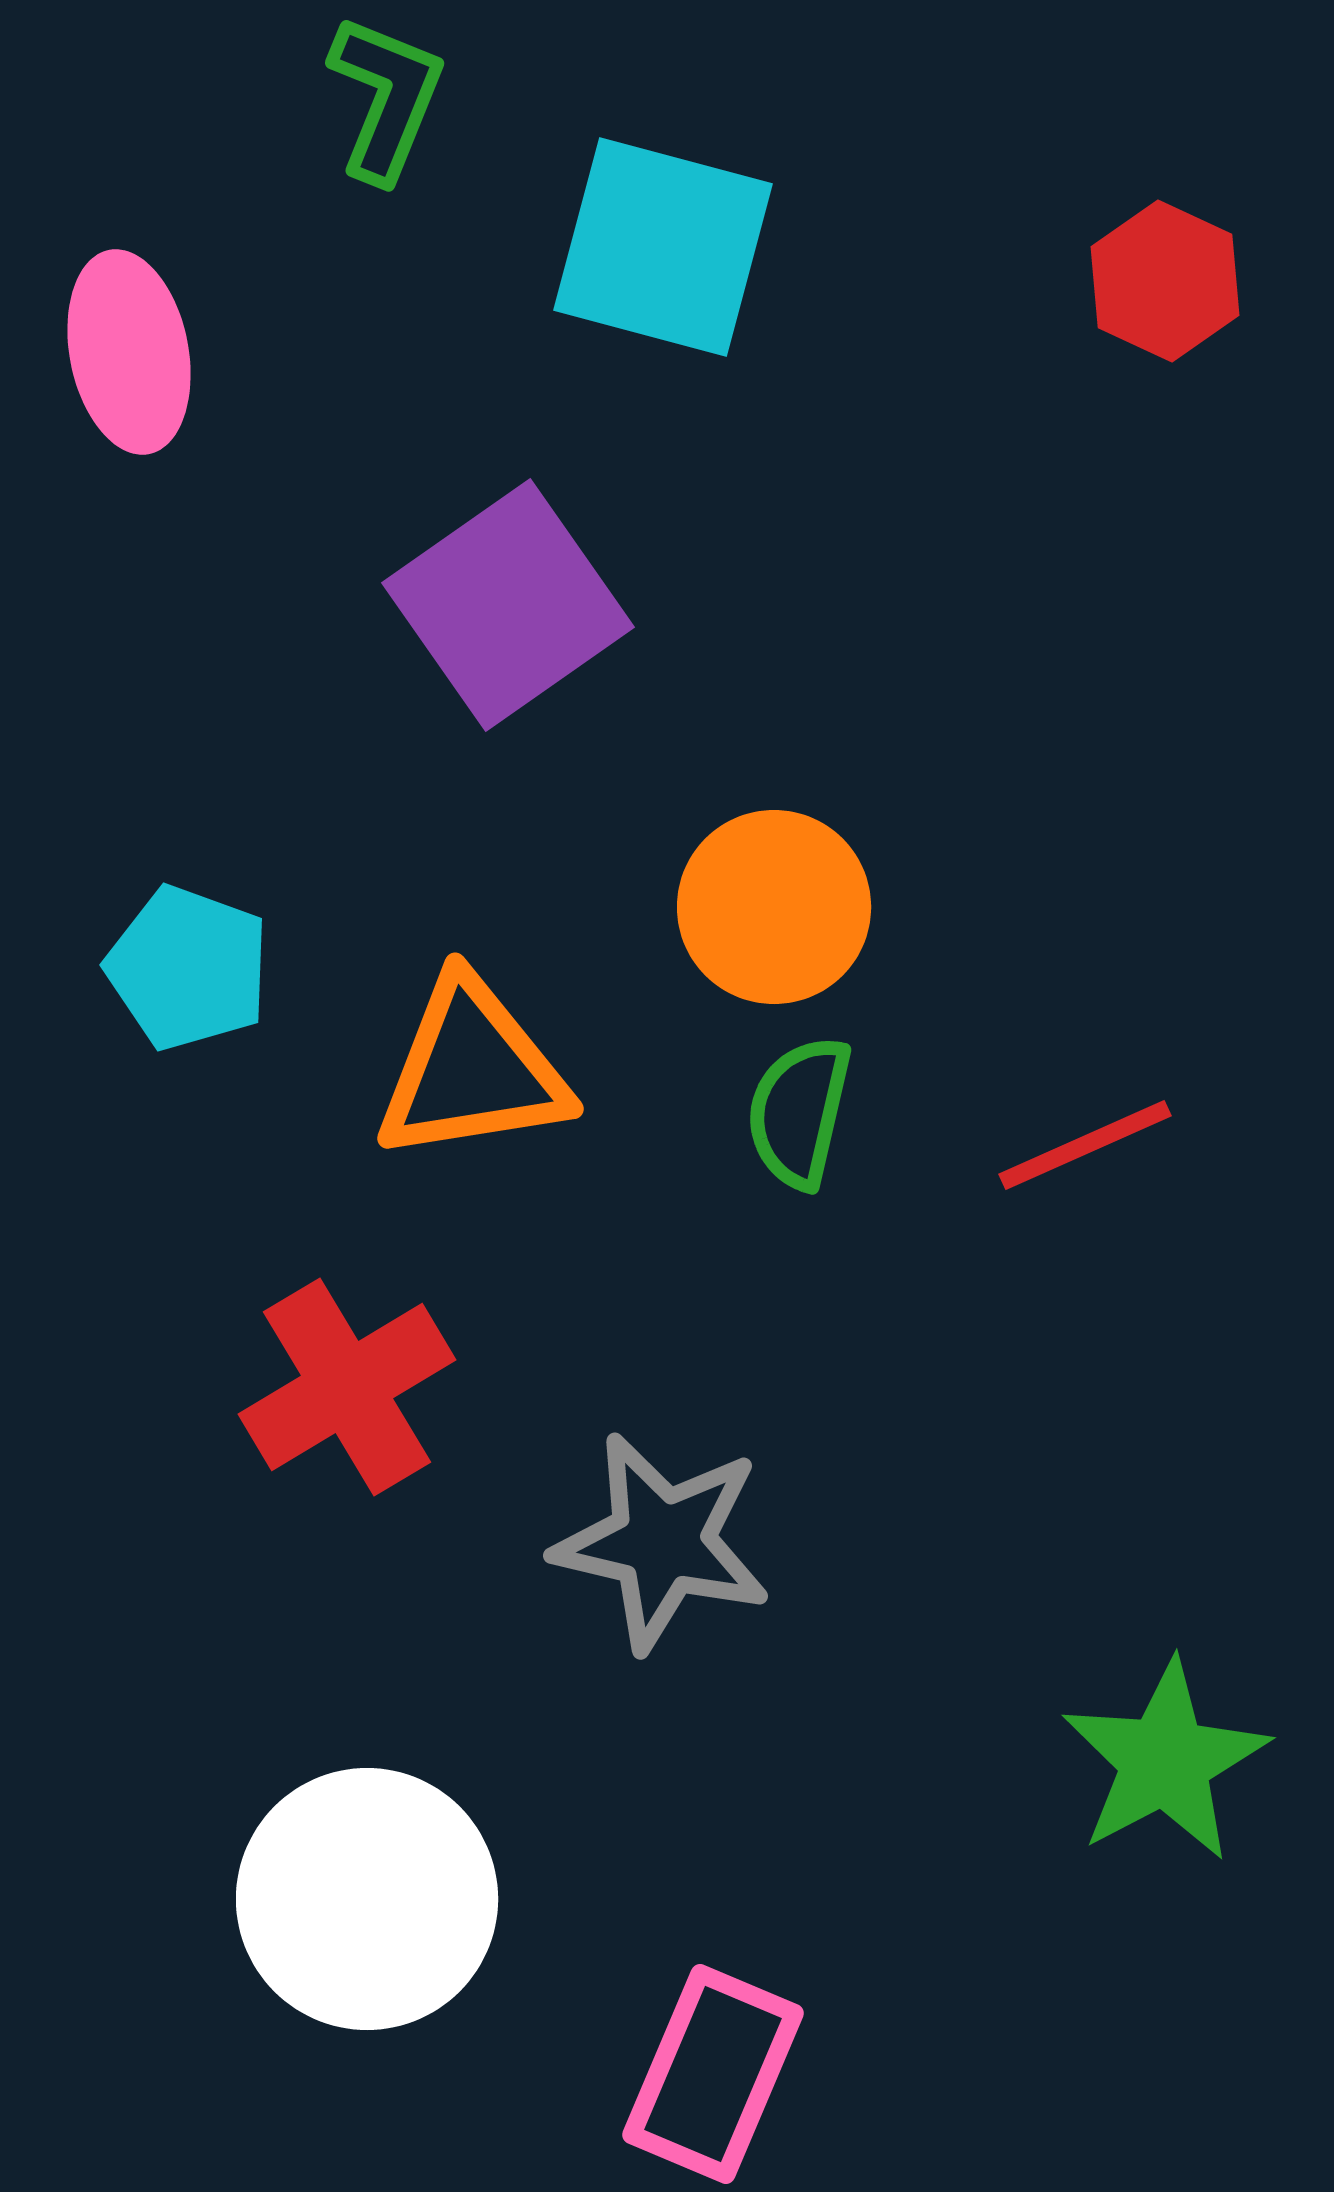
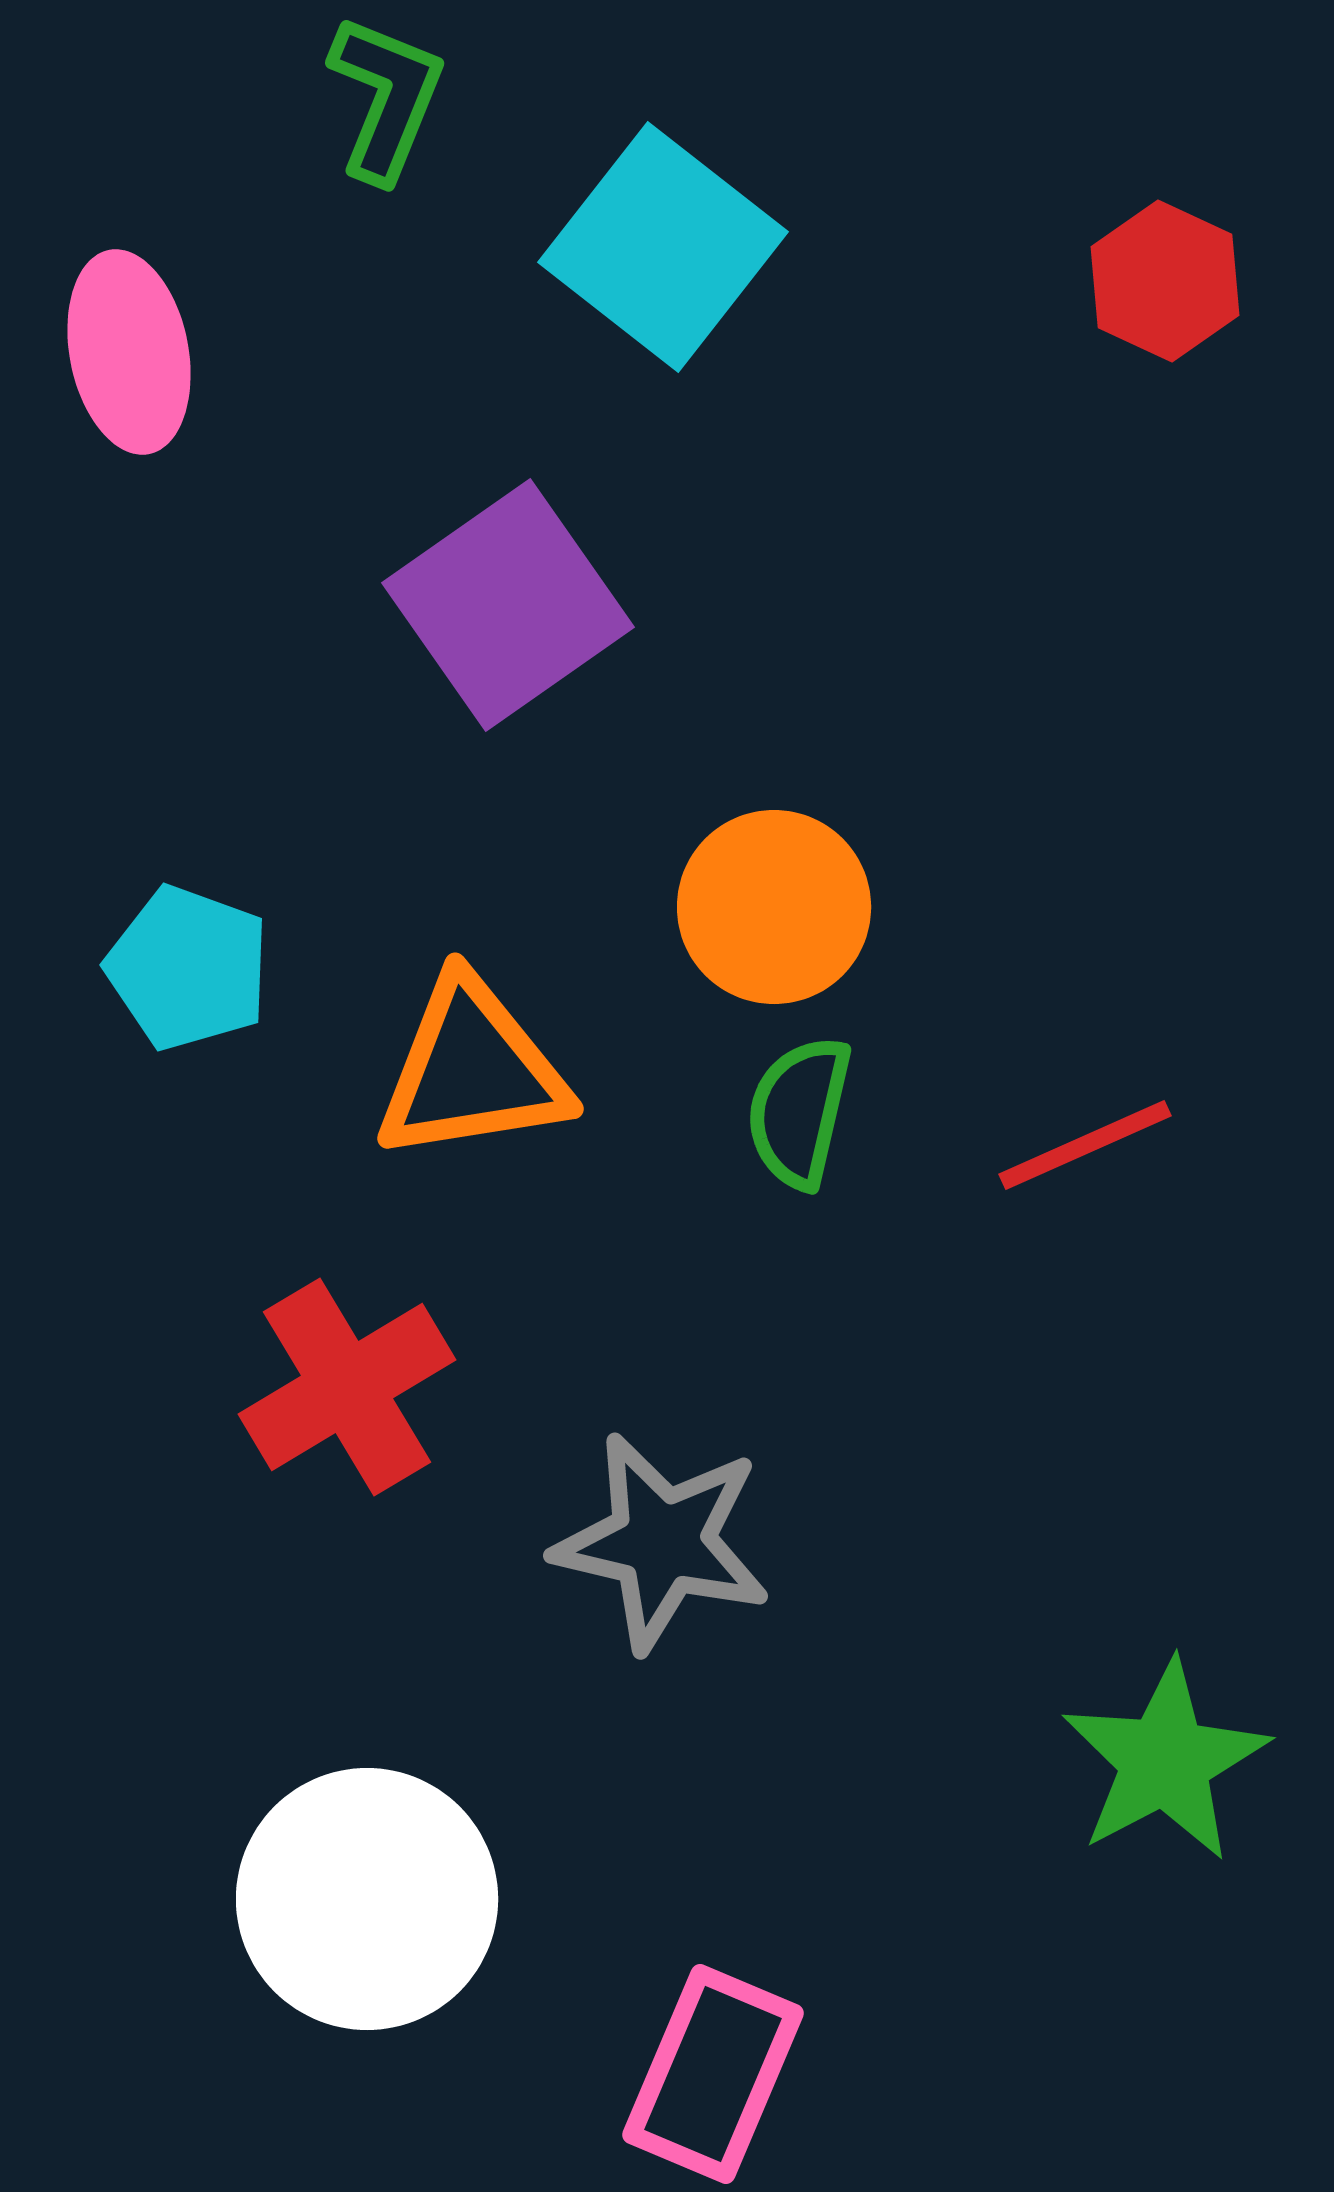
cyan square: rotated 23 degrees clockwise
